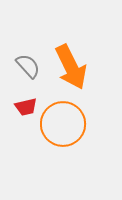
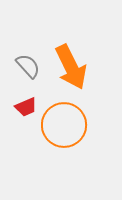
red trapezoid: rotated 10 degrees counterclockwise
orange circle: moved 1 px right, 1 px down
